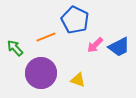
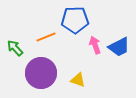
blue pentagon: rotated 28 degrees counterclockwise
pink arrow: rotated 114 degrees clockwise
